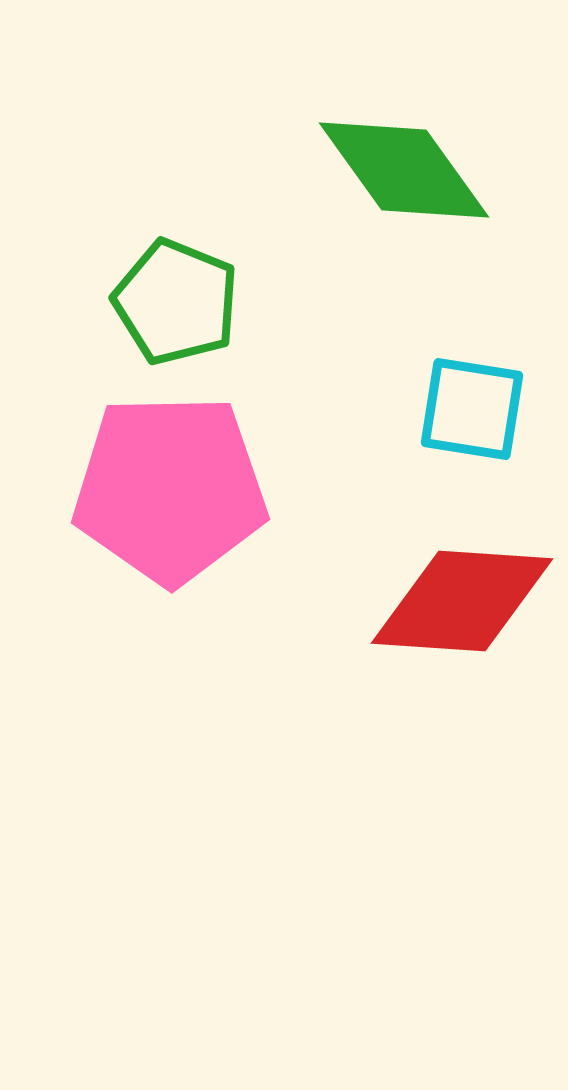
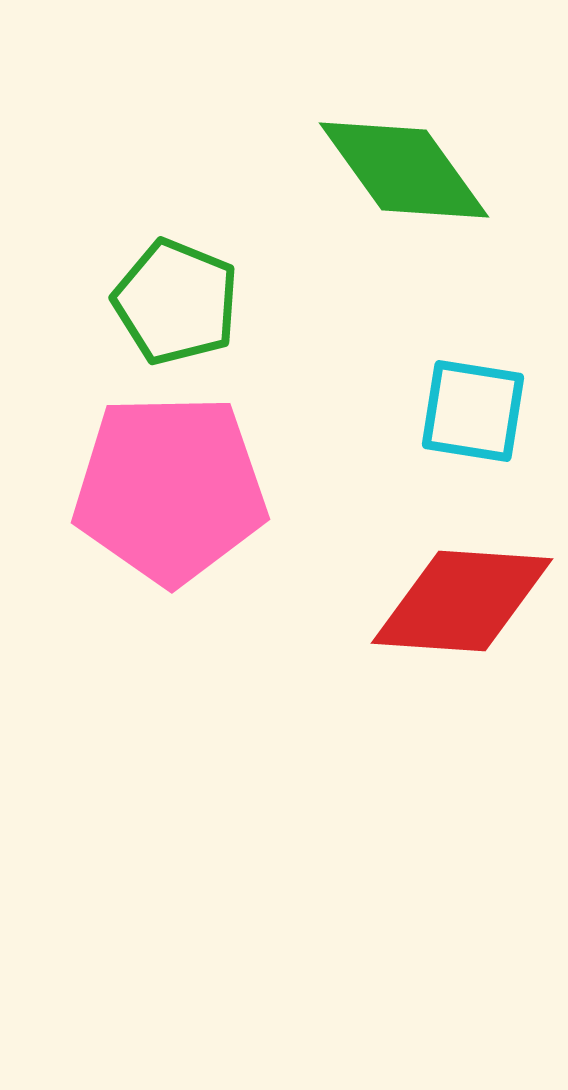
cyan square: moved 1 px right, 2 px down
